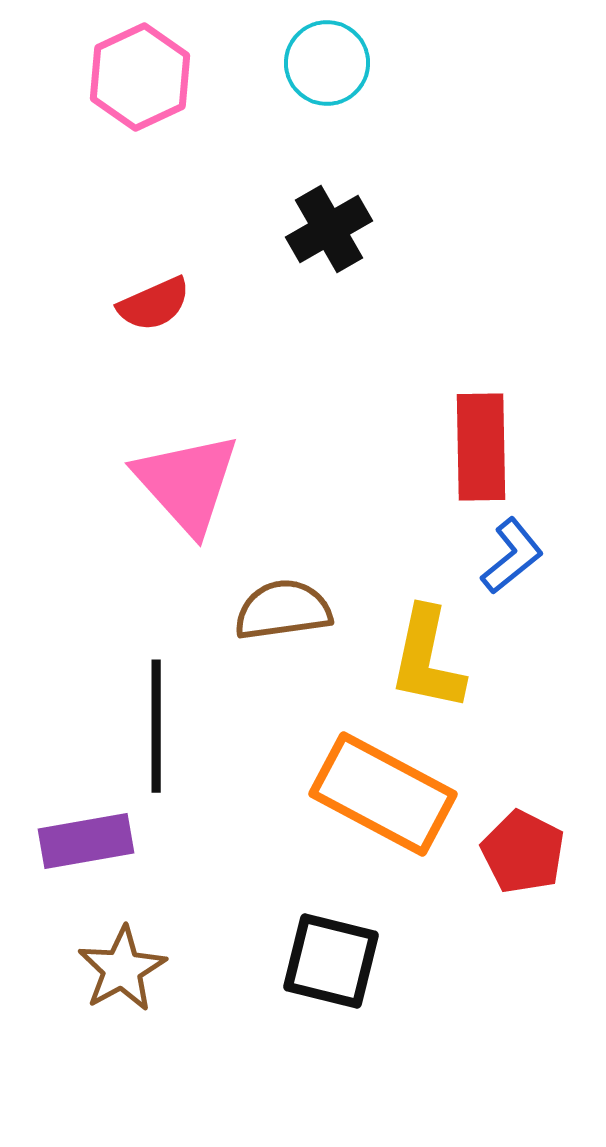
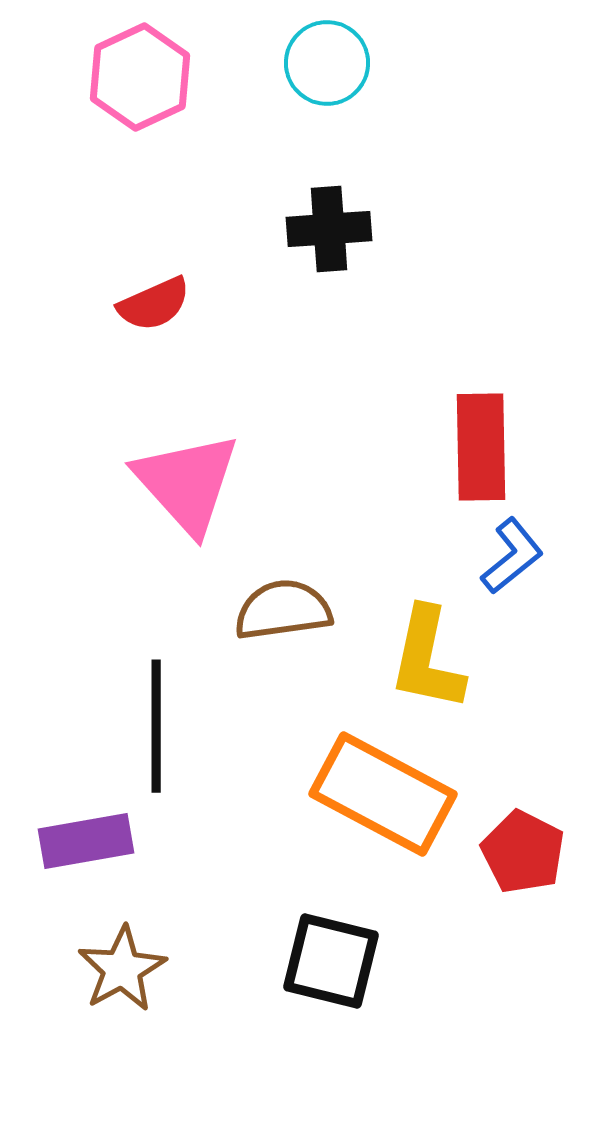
black cross: rotated 26 degrees clockwise
